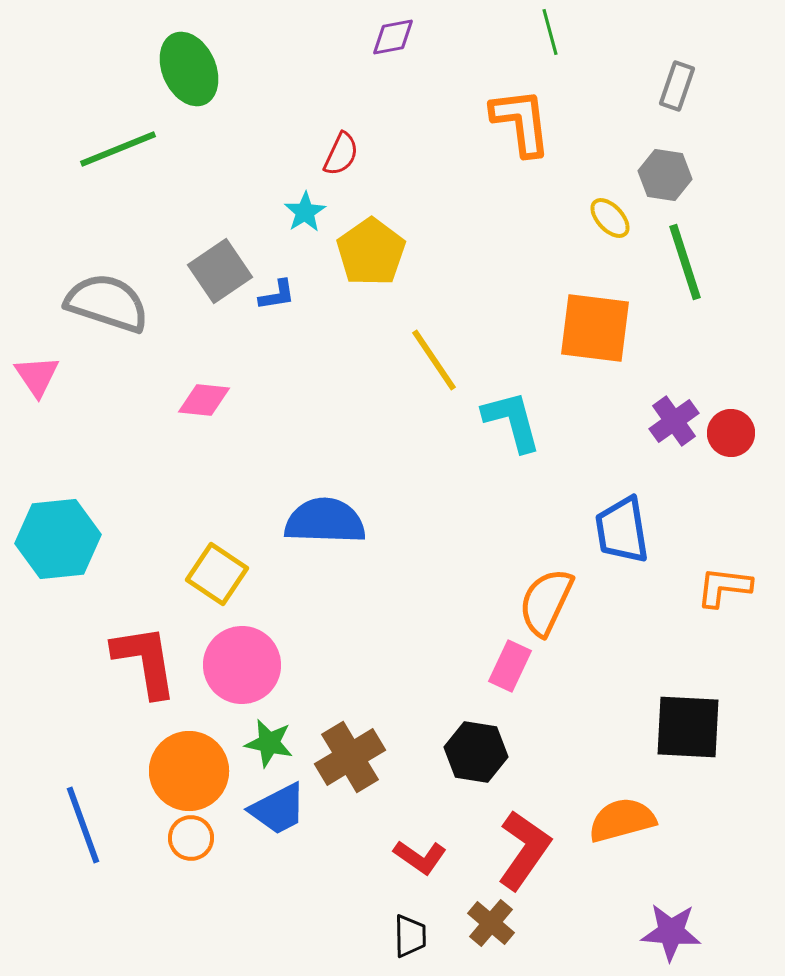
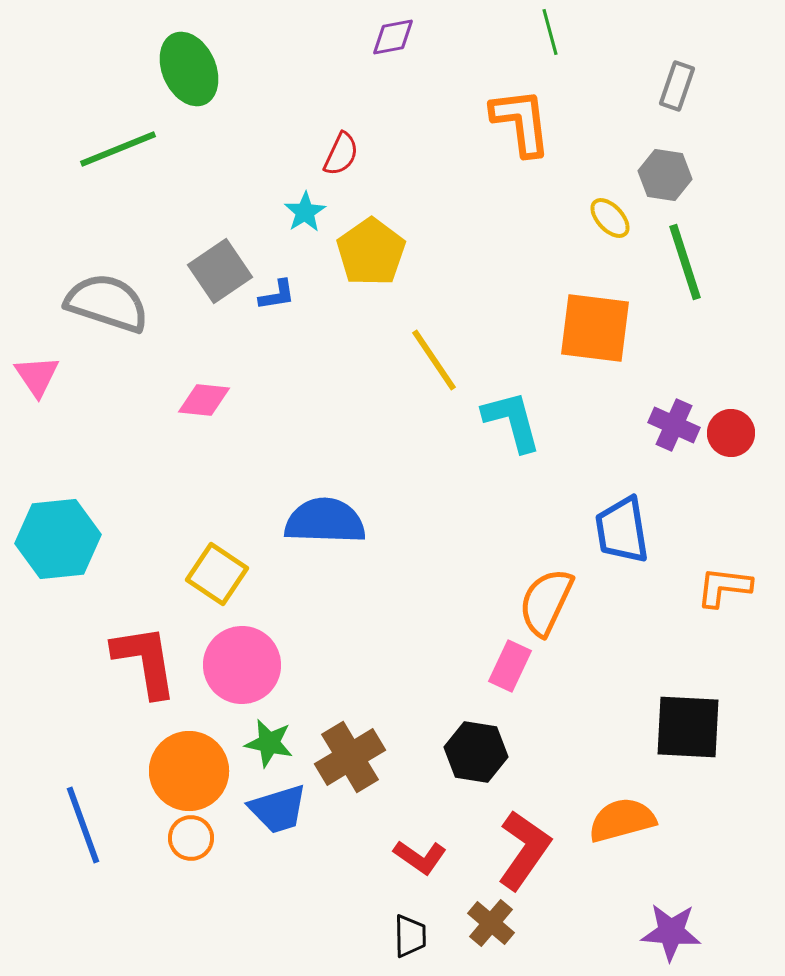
purple cross at (674, 421): moved 4 px down; rotated 30 degrees counterclockwise
blue trapezoid at (278, 809): rotated 10 degrees clockwise
